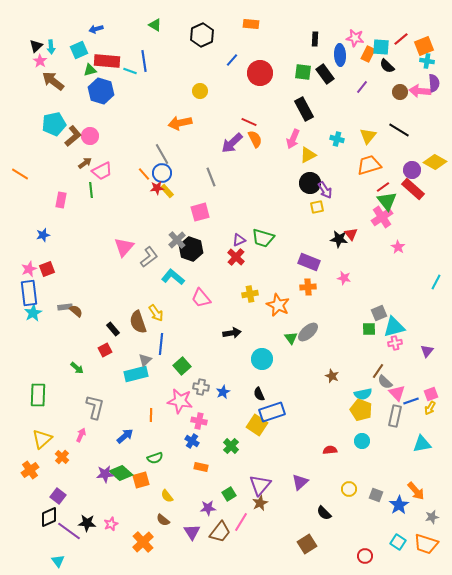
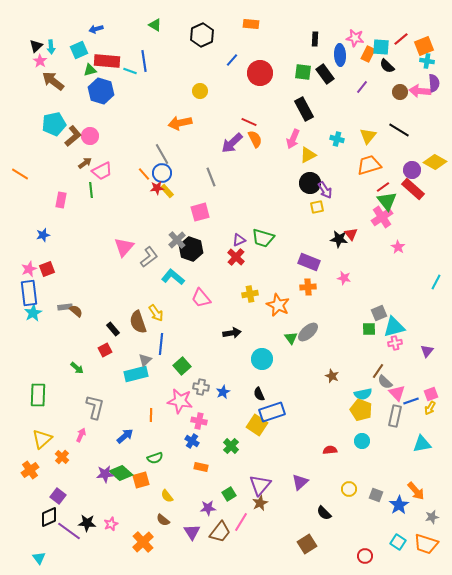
cyan triangle at (58, 561): moved 19 px left, 3 px up
